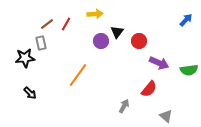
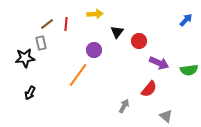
red line: rotated 24 degrees counterclockwise
purple circle: moved 7 px left, 9 px down
black arrow: rotated 72 degrees clockwise
